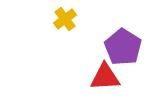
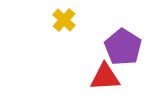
yellow cross: moved 1 px left, 1 px down; rotated 10 degrees counterclockwise
